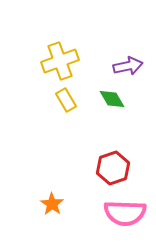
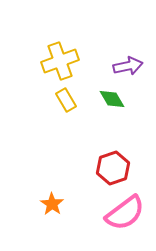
pink semicircle: rotated 39 degrees counterclockwise
